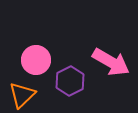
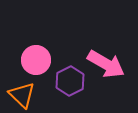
pink arrow: moved 5 px left, 2 px down
orange triangle: rotated 32 degrees counterclockwise
